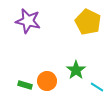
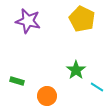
yellow pentagon: moved 6 px left, 3 px up
orange circle: moved 15 px down
green rectangle: moved 8 px left, 4 px up
